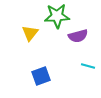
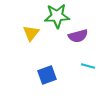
yellow triangle: moved 1 px right
blue square: moved 6 px right, 1 px up
